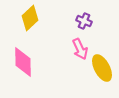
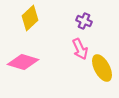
pink diamond: rotated 72 degrees counterclockwise
